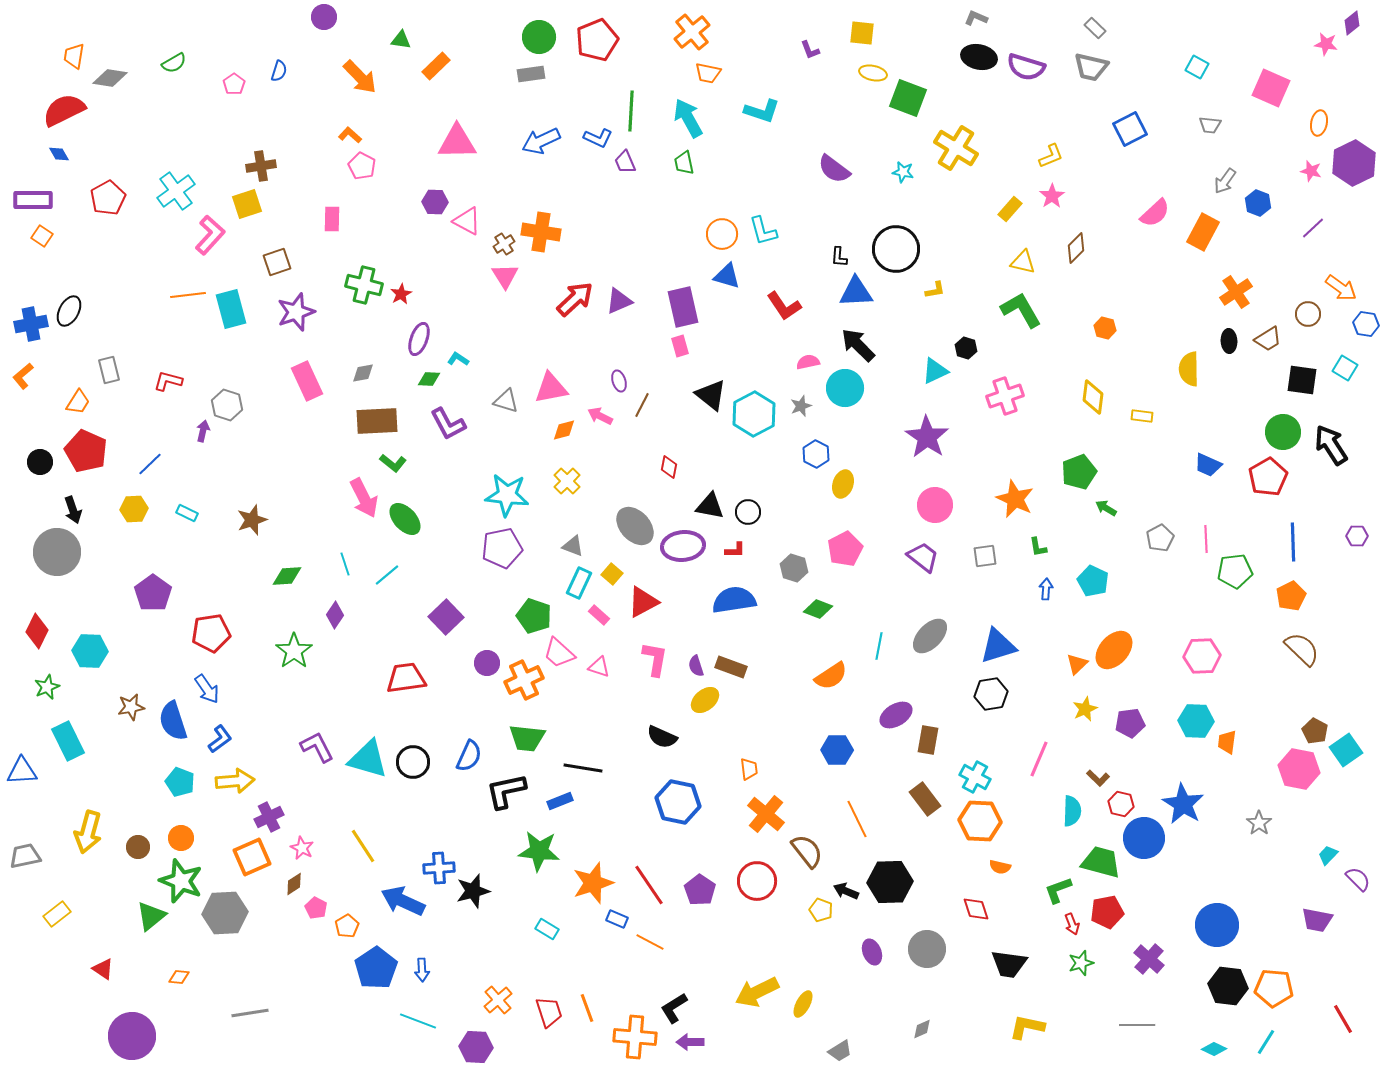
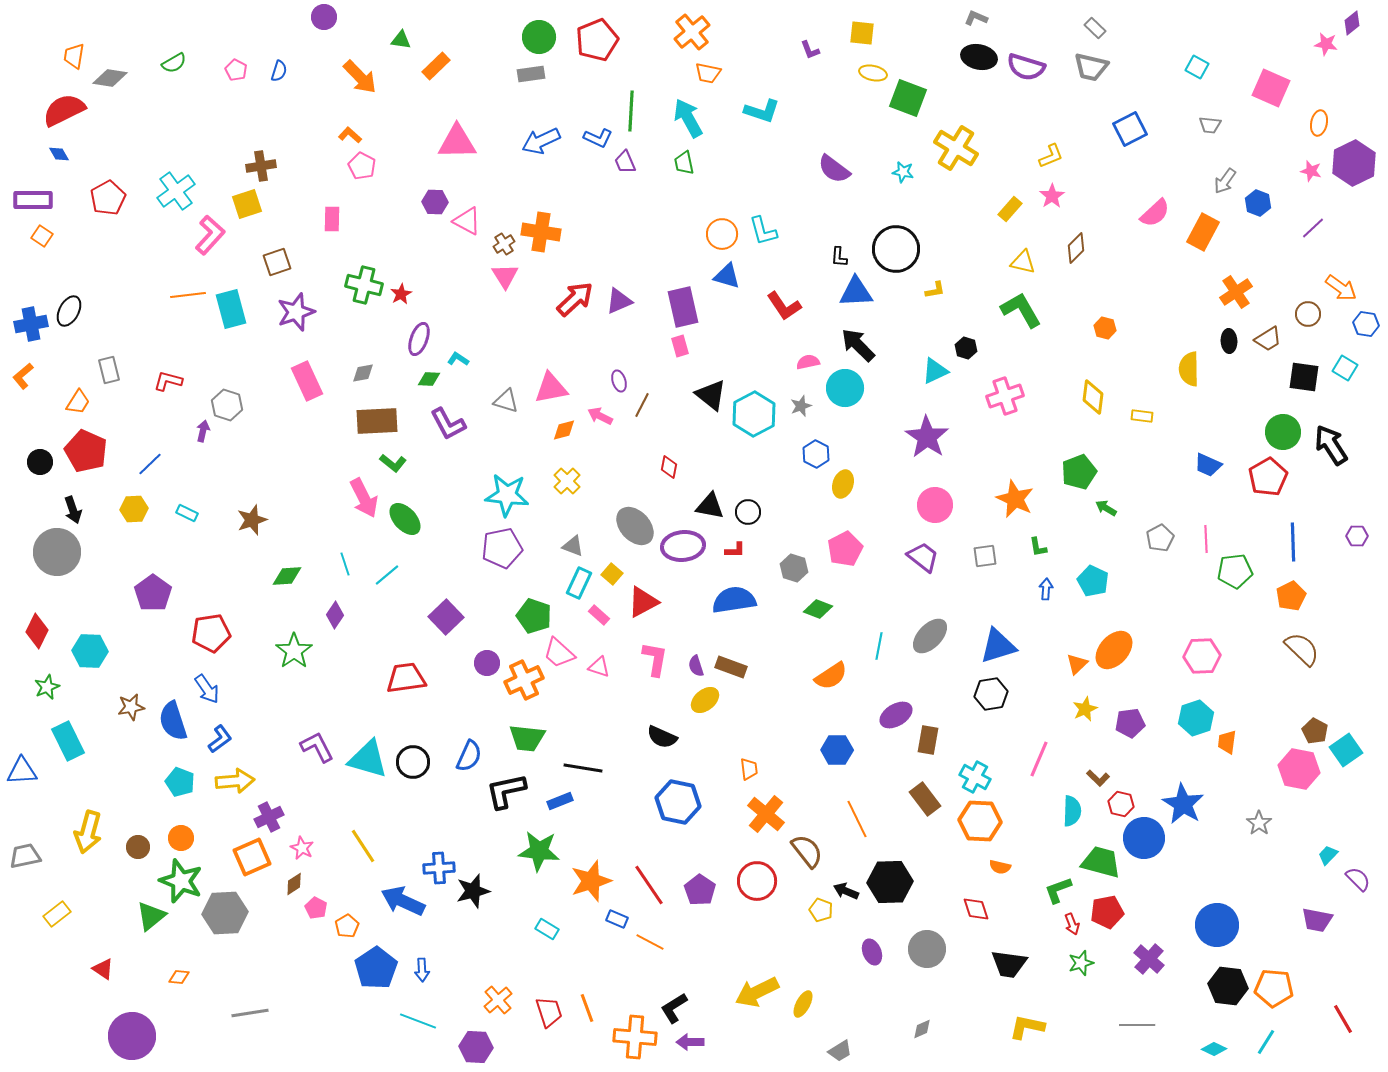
pink pentagon at (234, 84): moved 2 px right, 14 px up; rotated 10 degrees counterclockwise
black square at (1302, 380): moved 2 px right, 3 px up
cyan hexagon at (1196, 721): moved 3 px up; rotated 20 degrees counterclockwise
orange star at (593, 883): moved 2 px left, 2 px up
